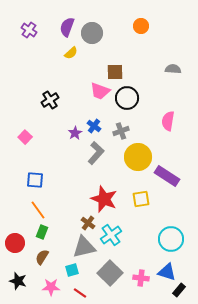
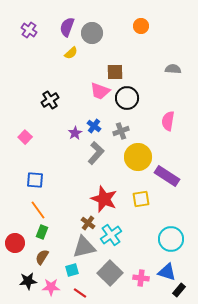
black star: moved 10 px right; rotated 24 degrees counterclockwise
